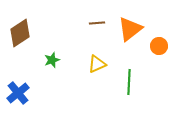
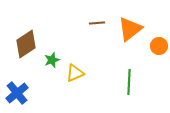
brown diamond: moved 6 px right, 11 px down
yellow triangle: moved 22 px left, 9 px down
blue cross: moved 1 px left
